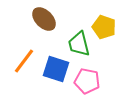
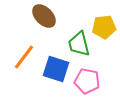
brown ellipse: moved 3 px up
yellow pentagon: rotated 25 degrees counterclockwise
orange line: moved 4 px up
